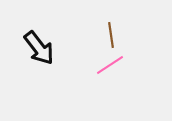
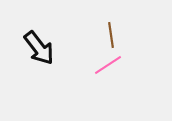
pink line: moved 2 px left
